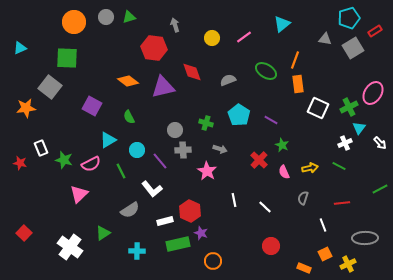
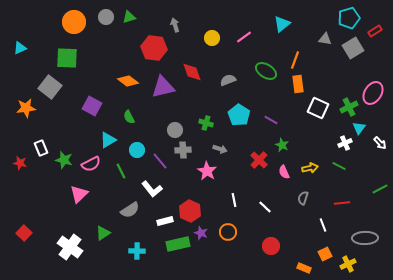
orange circle at (213, 261): moved 15 px right, 29 px up
